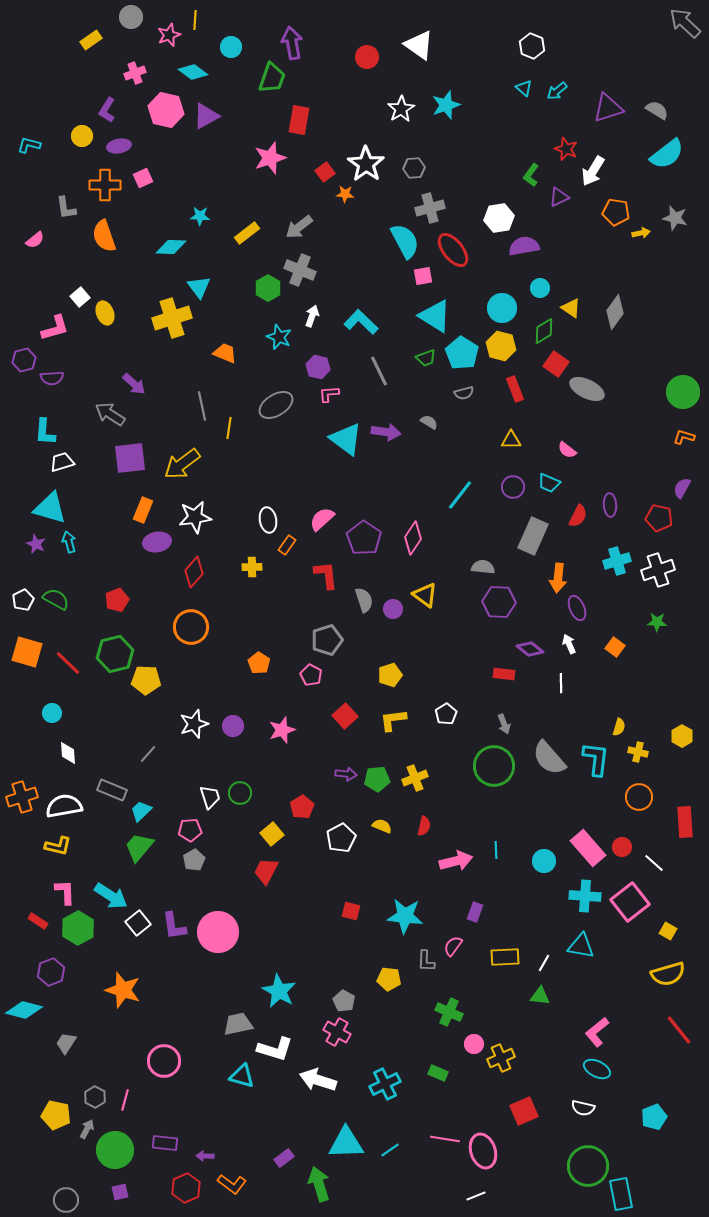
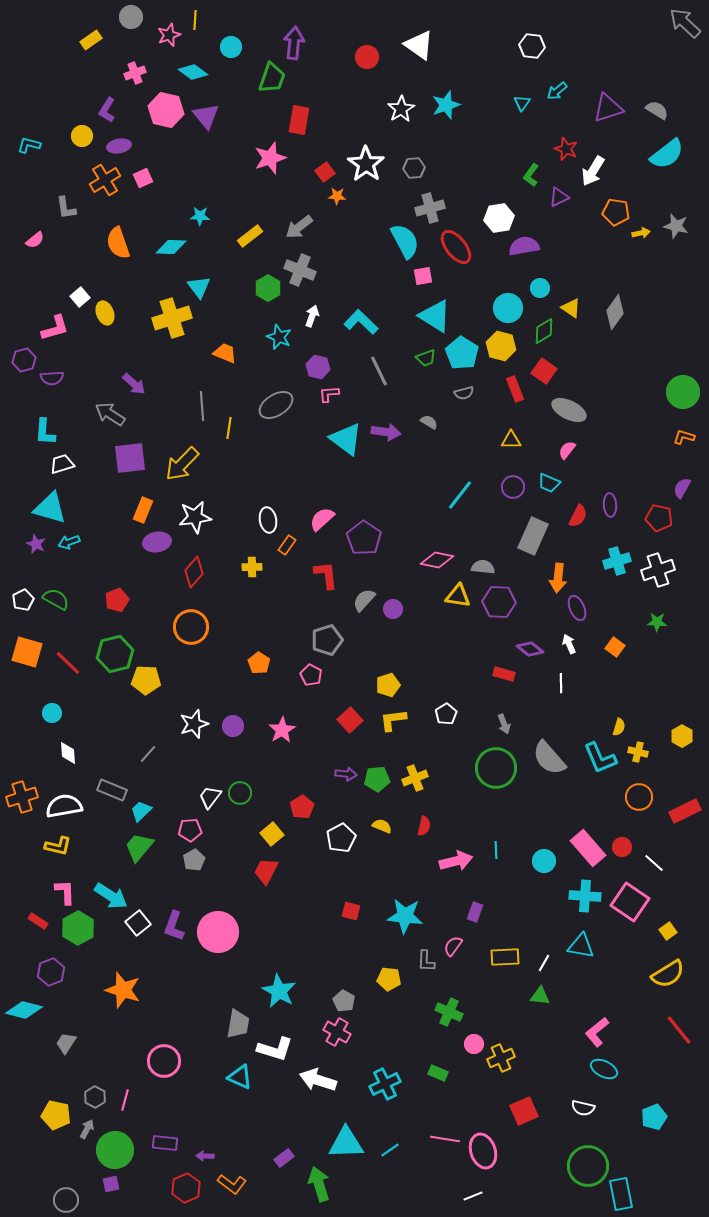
purple arrow at (292, 43): moved 2 px right; rotated 16 degrees clockwise
white hexagon at (532, 46): rotated 15 degrees counterclockwise
cyan triangle at (524, 88): moved 2 px left, 15 px down; rotated 24 degrees clockwise
purple triangle at (206, 116): rotated 40 degrees counterclockwise
orange cross at (105, 185): moved 5 px up; rotated 32 degrees counterclockwise
orange star at (345, 194): moved 8 px left, 2 px down
gray star at (675, 218): moved 1 px right, 8 px down
yellow rectangle at (247, 233): moved 3 px right, 3 px down
orange semicircle at (104, 236): moved 14 px right, 7 px down
red ellipse at (453, 250): moved 3 px right, 3 px up
cyan circle at (502, 308): moved 6 px right
red square at (556, 364): moved 12 px left, 7 px down
gray ellipse at (587, 389): moved 18 px left, 21 px down
gray line at (202, 406): rotated 8 degrees clockwise
pink semicircle at (567, 450): rotated 90 degrees clockwise
white trapezoid at (62, 462): moved 2 px down
yellow arrow at (182, 464): rotated 9 degrees counterclockwise
pink diamond at (413, 538): moved 24 px right, 22 px down; rotated 68 degrees clockwise
cyan arrow at (69, 542): rotated 95 degrees counterclockwise
yellow triangle at (425, 595): moved 33 px right, 1 px down; rotated 28 degrees counterclockwise
gray semicircle at (364, 600): rotated 120 degrees counterclockwise
red rectangle at (504, 674): rotated 10 degrees clockwise
yellow pentagon at (390, 675): moved 2 px left, 10 px down
red square at (345, 716): moved 5 px right, 4 px down
pink star at (282, 730): rotated 12 degrees counterclockwise
cyan L-shape at (596, 759): moved 4 px right, 1 px up; rotated 150 degrees clockwise
green circle at (494, 766): moved 2 px right, 2 px down
white trapezoid at (210, 797): rotated 125 degrees counterclockwise
red rectangle at (685, 822): moved 11 px up; rotated 68 degrees clockwise
pink square at (630, 902): rotated 18 degrees counterclockwise
purple L-shape at (174, 926): rotated 28 degrees clockwise
yellow square at (668, 931): rotated 24 degrees clockwise
yellow semicircle at (668, 974): rotated 16 degrees counterclockwise
gray trapezoid at (238, 1024): rotated 112 degrees clockwise
cyan ellipse at (597, 1069): moved 7 px right
cyan triangle at (242, 1076): moved 2 px left, 1 px down; rotated 8 degrees clockwise
purple square at (120, 1192): moved 9 px left, 8 px up
white line at (476, 1196): moved 3 px left
